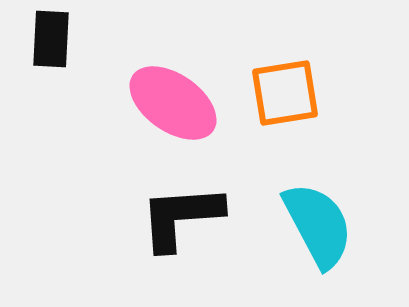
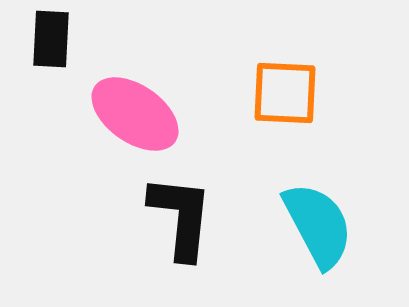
orange square: rotated 12 degrees clockwise
pink ellipse: moved 38 px left, 11 px down
black L-shape: rotated 100 degrees clockwise
